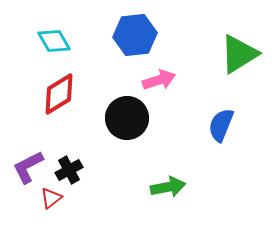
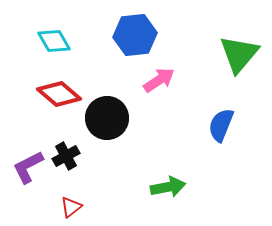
green triangle: rotated 18 degrees counterclockwise
pink arrow: rotated 16 degrees counterclockwise
red diamond: rotated 72 degrees clockwise
black circle: moved 20 px left
black cross: moved 3 px left, 14 px up
red triangle: moved 20 px right, 9 px down
